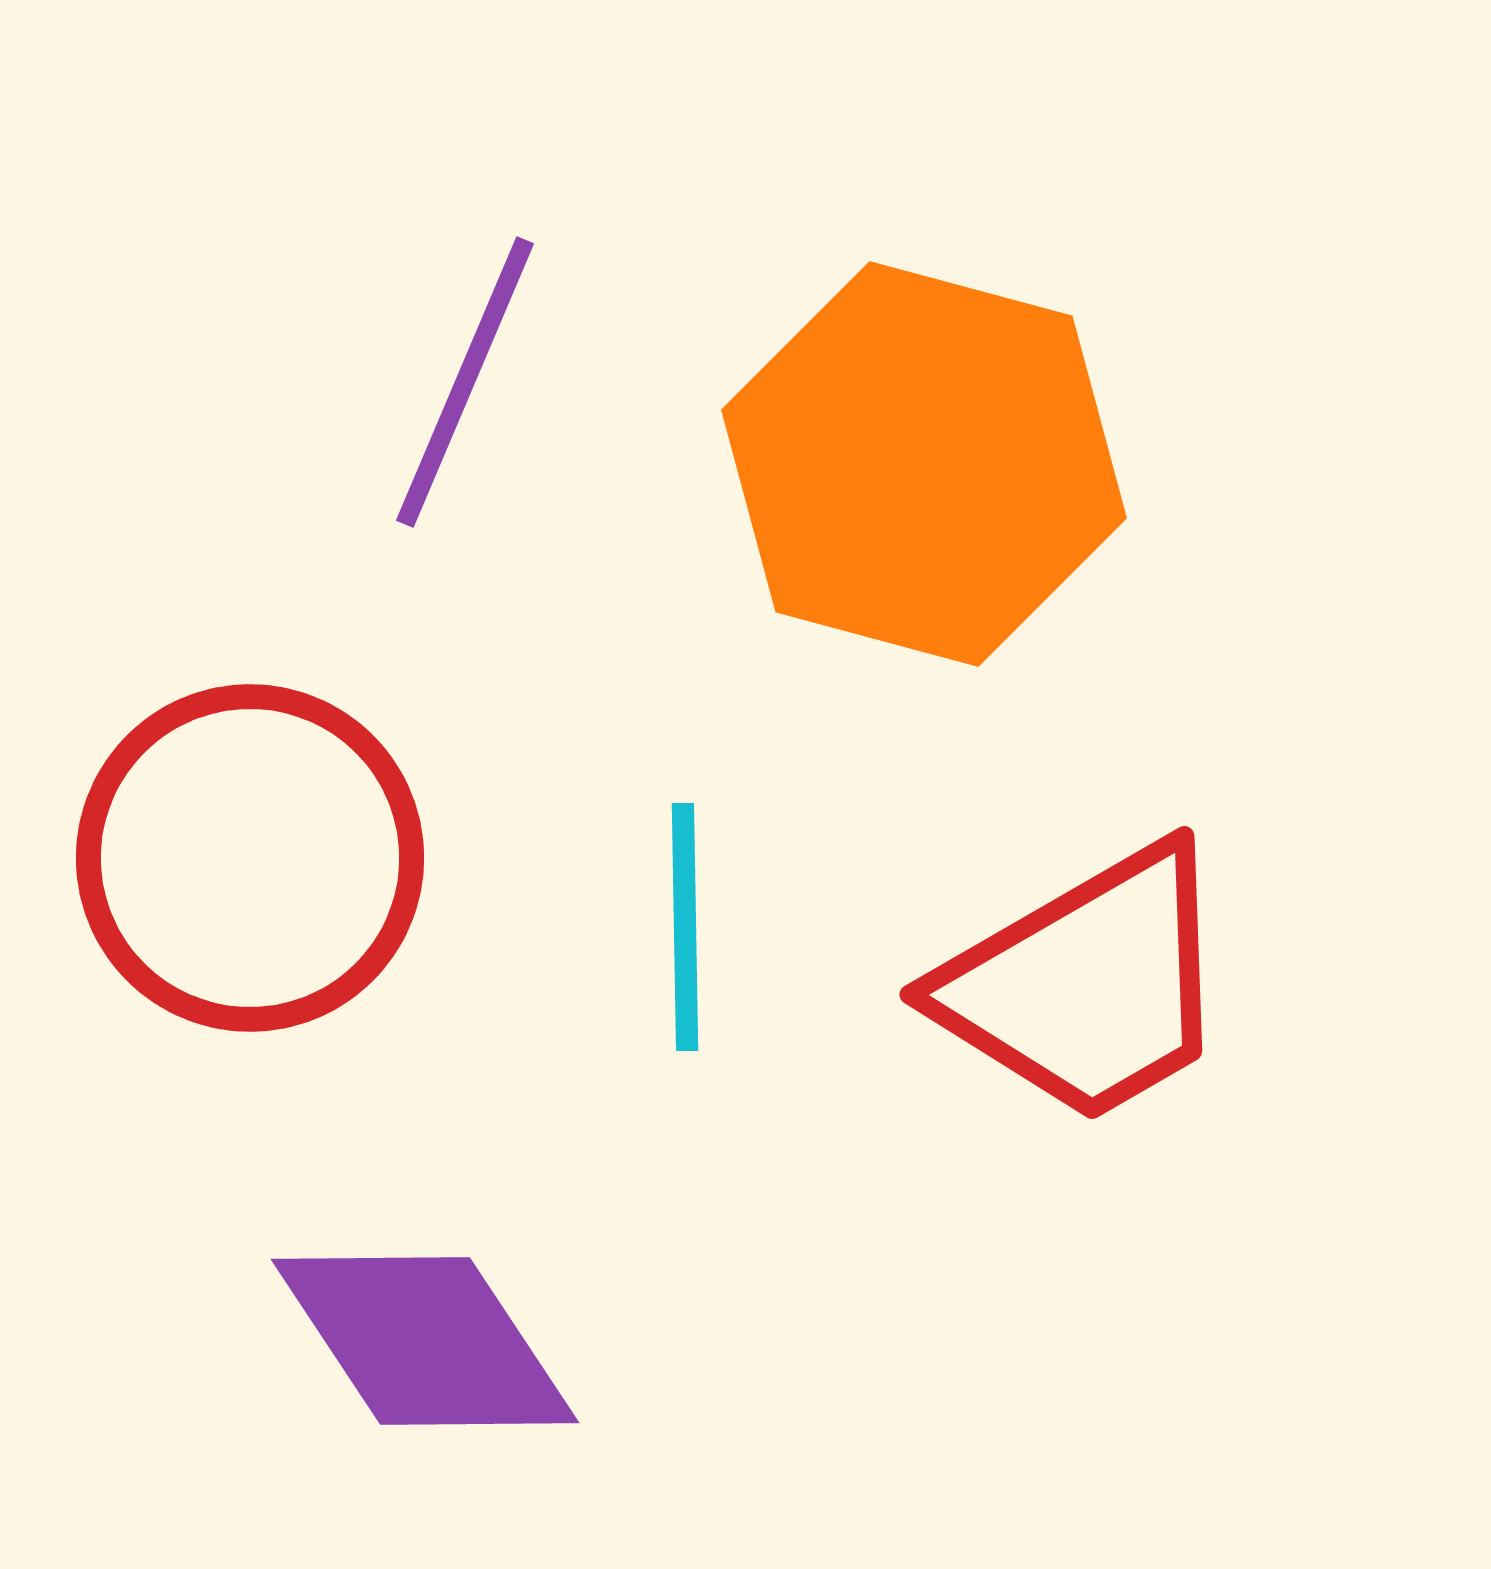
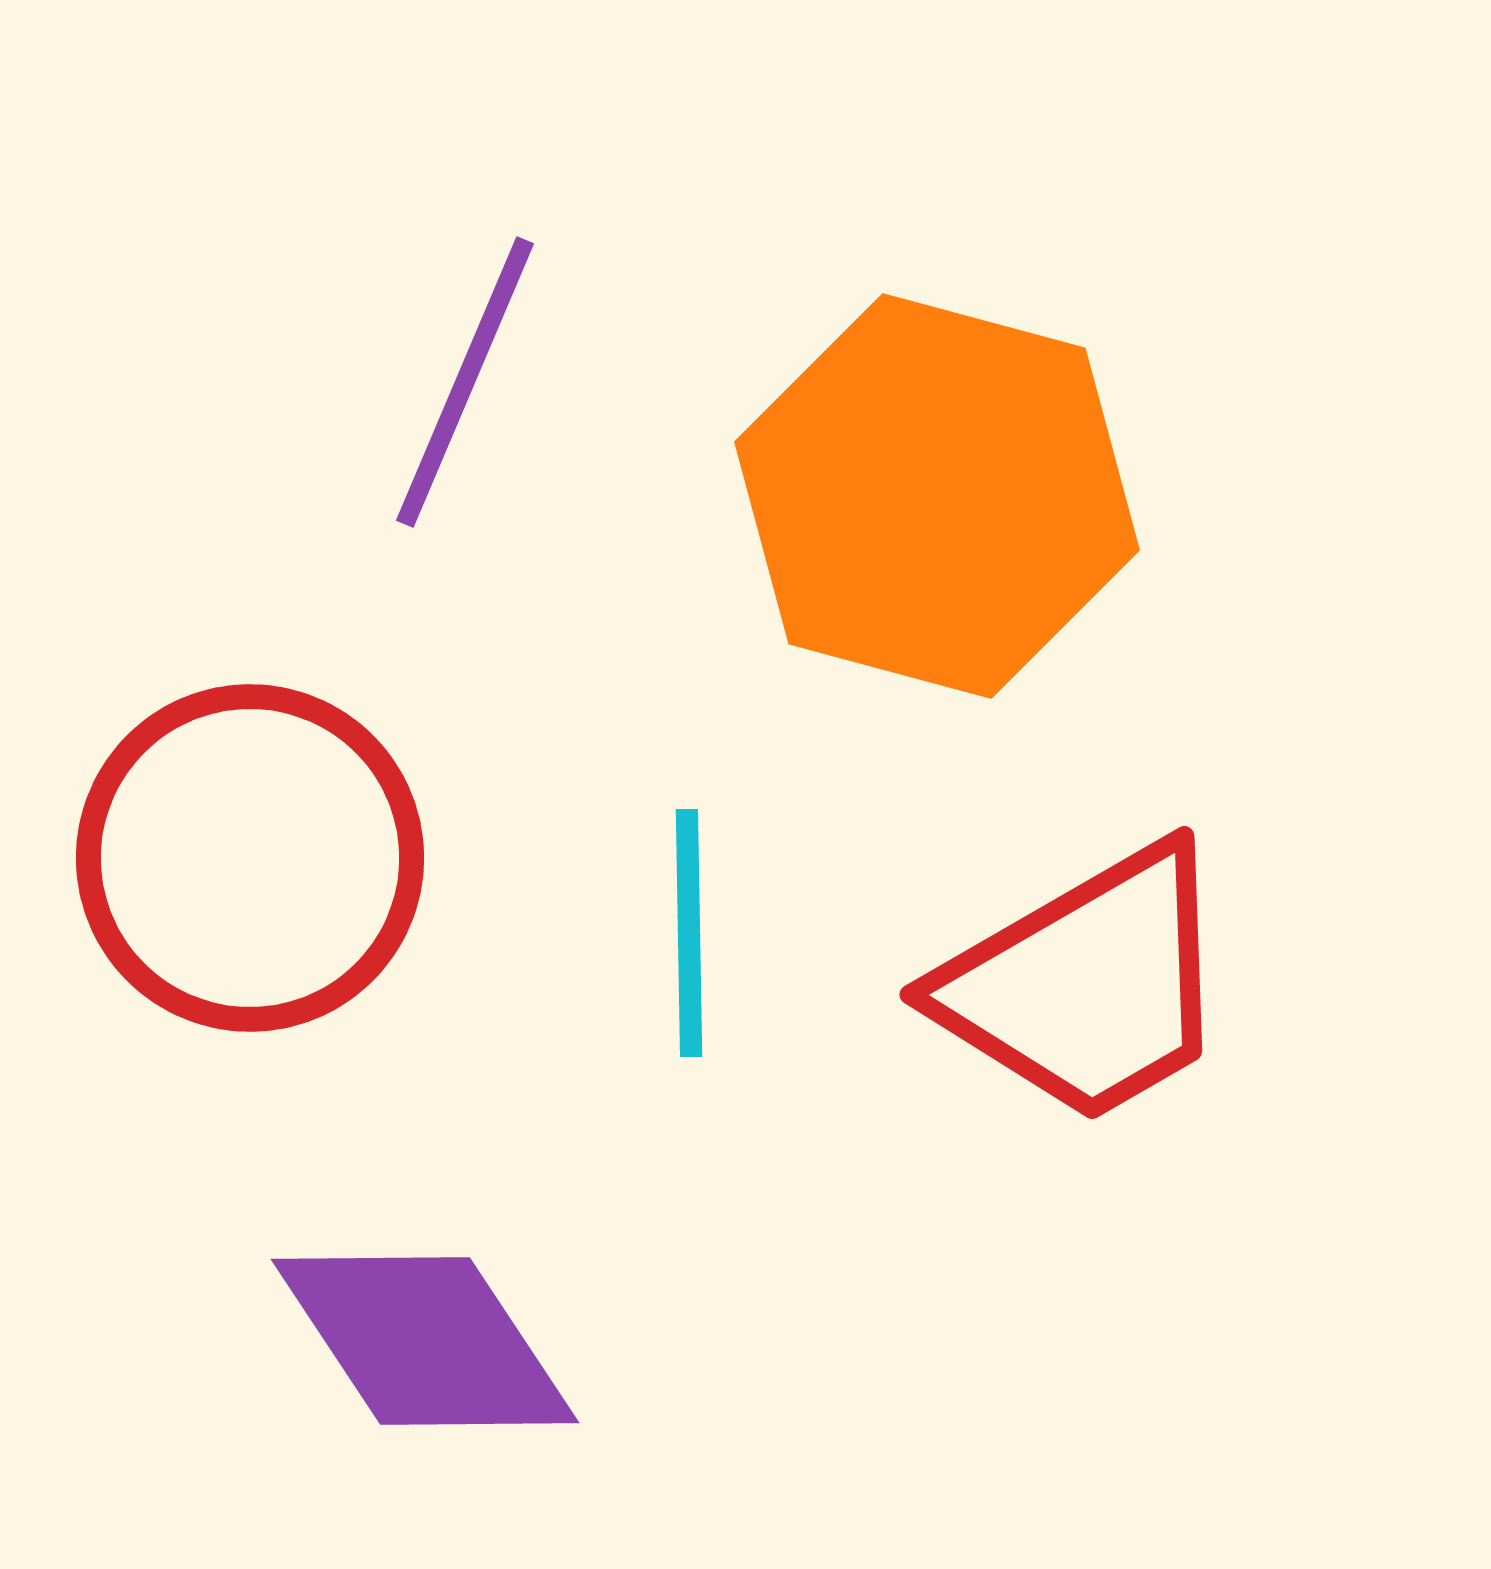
orange hexagon: moved 13 px right, 32 px down
cyan line: moved 4 px right, 6 px down
